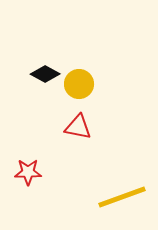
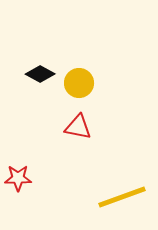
black diamond: moved 5 px left
yellow circle: moved 1 px up
red star: moved 10 px left, 6 px down
